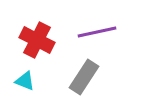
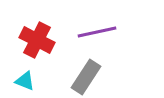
gray rectangle: moved 2 px right
